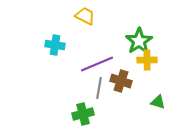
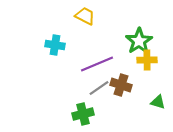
brown cross: moved 4 px down
gray line: rotated 45 degrees clockwise
